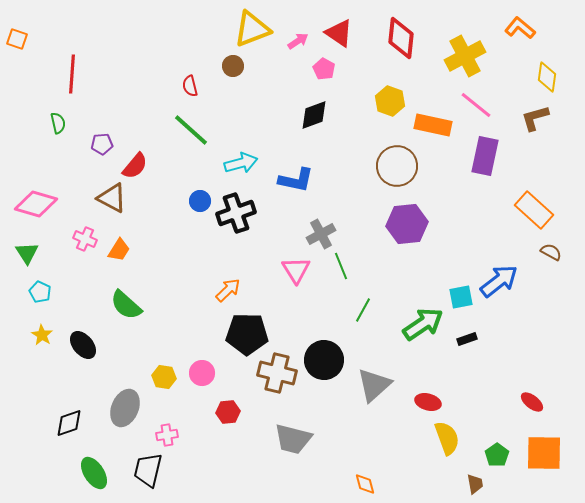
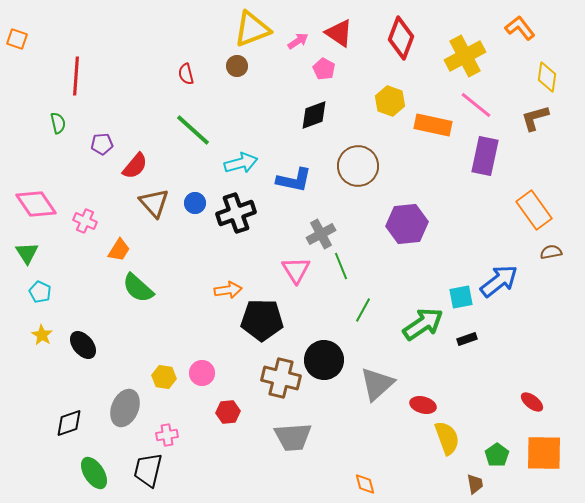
orange L-shape at (520, 28): rotated 12 degrees clockwise
red diamond at (401, 38): rotated 15 degrees clockwise
brown circle at (233, 66): moved 4 px right
red line at (72, 74): moved 4 px right, 2 px down
red semicircle at (190, 86): moved 4 px left, 12 px up
green line at (191, 130): moved 2 px right
brown circle at (397, 166): moved 39 px left
blue L-shape at (296, 180): moved 2 px left
brown triangle at (112, 198): moved 42 px right, 5 px down; rotated 20 degrees clockwise
blue circle at (200, 201): moved 5 px left, 2 px down
pink diamond at (36, 204): rotated 39 degrees clockwise
orange rectangle at (534, 210): rotated 12 degrees clockwise
pink cross at (85, 239): moved 18 px up
brown semicircle at (551, 252): rotated 40 degrees counterclockwise
orange arrow at (228, 290): rotated 36 degrees clockwise
green semicircle at (126, 305): moved 12 px right, 17 px up
black pentagon at (247, 334): moved 15 px right, 14 px up
brown cross at (277, 373): moved 4 px right, 5 px down
gray triangle at (374, 385): moved 3 px right, 1 px up
red ellipse at (428, 402): moved 5 px left, 3 px down
gray trapezoid at (293, 439): moved 2 px up; rotated 18 degrees counterclockwise
